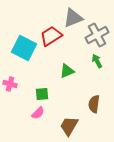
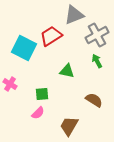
gray triangle: moved 1 px right, 3 px up
green triangle: rotated 35 degrees clockwise
pink cross: rotated 16 degrees clockwise
brown semicircle: moved 4 px up; rotated 114 degrees clockwise
